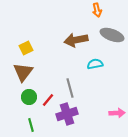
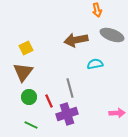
red line: moved 1 px right, 1 px down; rotated 64 degrees counterclockwise
green line: rotated 48 degrees counterclockwise
